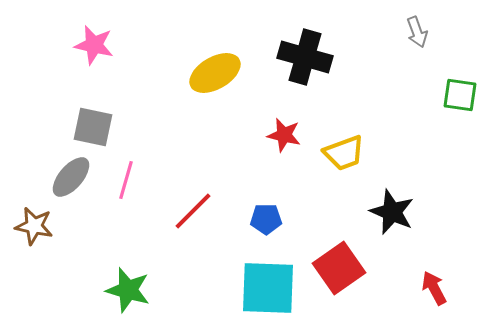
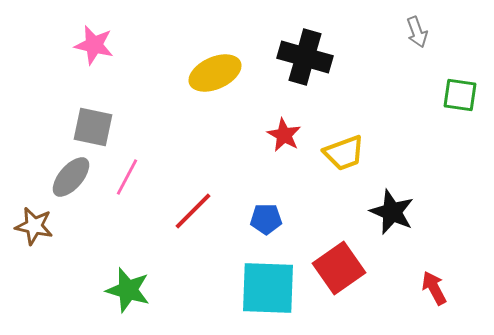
yellow ellipse: rotated 6 degrees clockwise
red star: rotated 16 degrees clockwise
pink line: moved 1 px right, 3 px up; rotated 12 degrees clockwise
